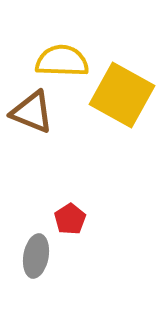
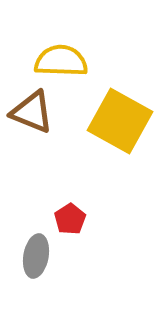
yellow semicircle: moved 1 px left
yellow square: moved 2 px left, 26 px down
